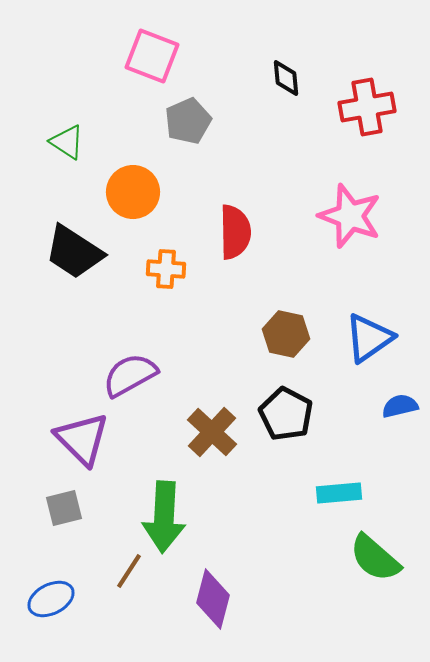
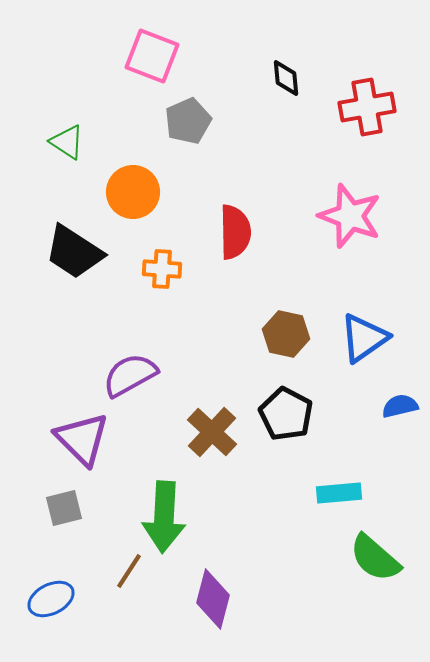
orange cross: moved 4 px left
blue triangle: moved 5 px left
